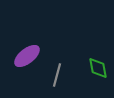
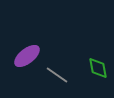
gray line: rotated 70 degrees counterclockwise
